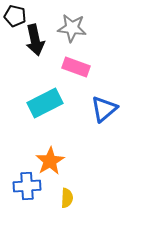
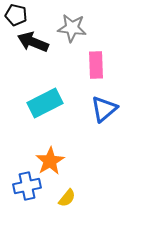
black pentagon: moved 1 px right, 1 px up
black arrow: moved 2 px left, 2 px down; rotated 124 degrees clockwise
pink rectangle: moved 20 px right, 2 px up; rotated 68 degrees clockwise
blue cross: rotated 8 degrees counterclockwise
yellow semicircle: rotated 36 degrees clockwise
